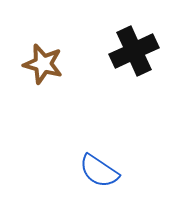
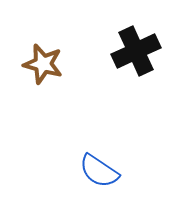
black cross: moved 2 px right
